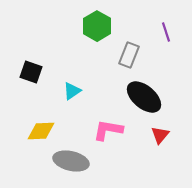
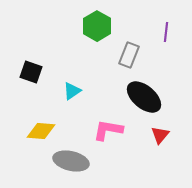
purple line: rotated 24 degrees clockwise
yellow diamond: rotated 8 degrees clockwise
